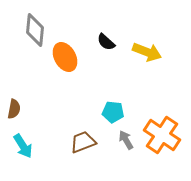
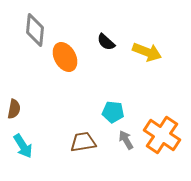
brown trapezoid: rotated 12 degrees clockwise
